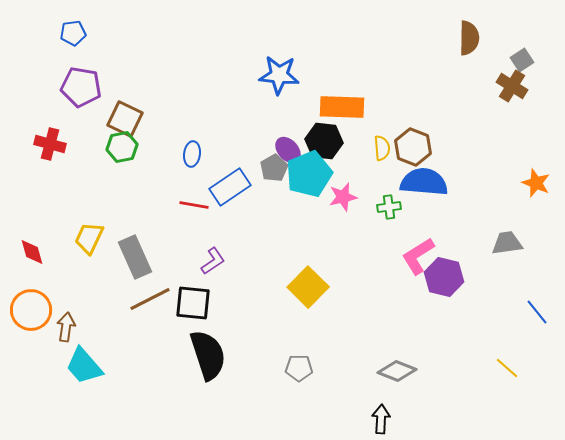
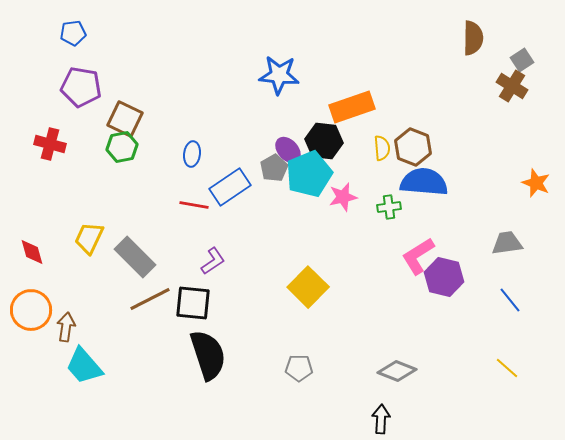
brown semicircle at (469, 38): moved 4 px right
orange rectangle at (342, 107): moved 10 px right; rotated 21 degrees counterclockwise
gray rectangle at (135, 257): rotated 21 degrees counterclockwise
blue line at (537, 312): moved 27 px left, 12 px up
